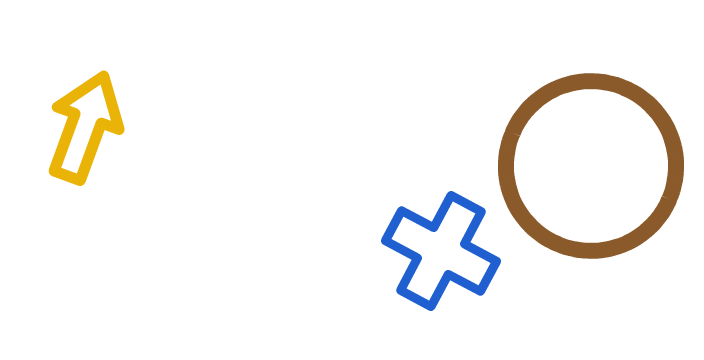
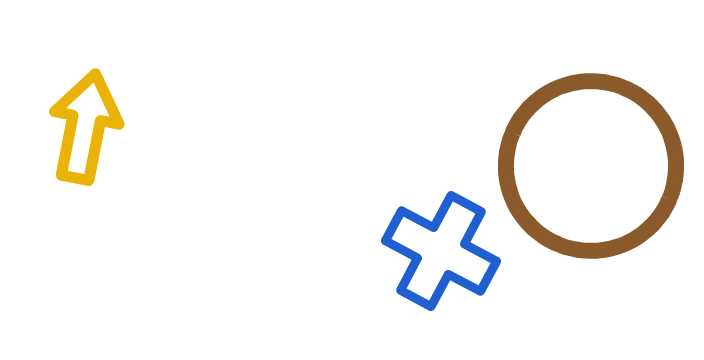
yellow arrow: rotated 9 degrees counterclockwise
